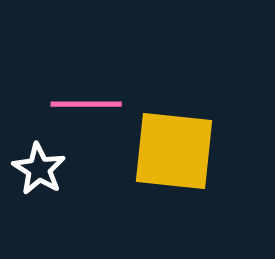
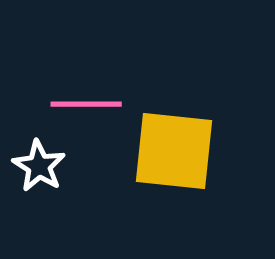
white star: moved 3 px up
